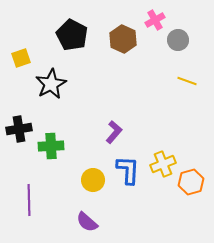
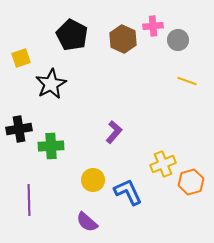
pink cross: moved 2 px left, 6 px down; rotated 24 degrees clockwise
blue L-shape: moved 22 px down; rotated 28 degrees counterclockwise
